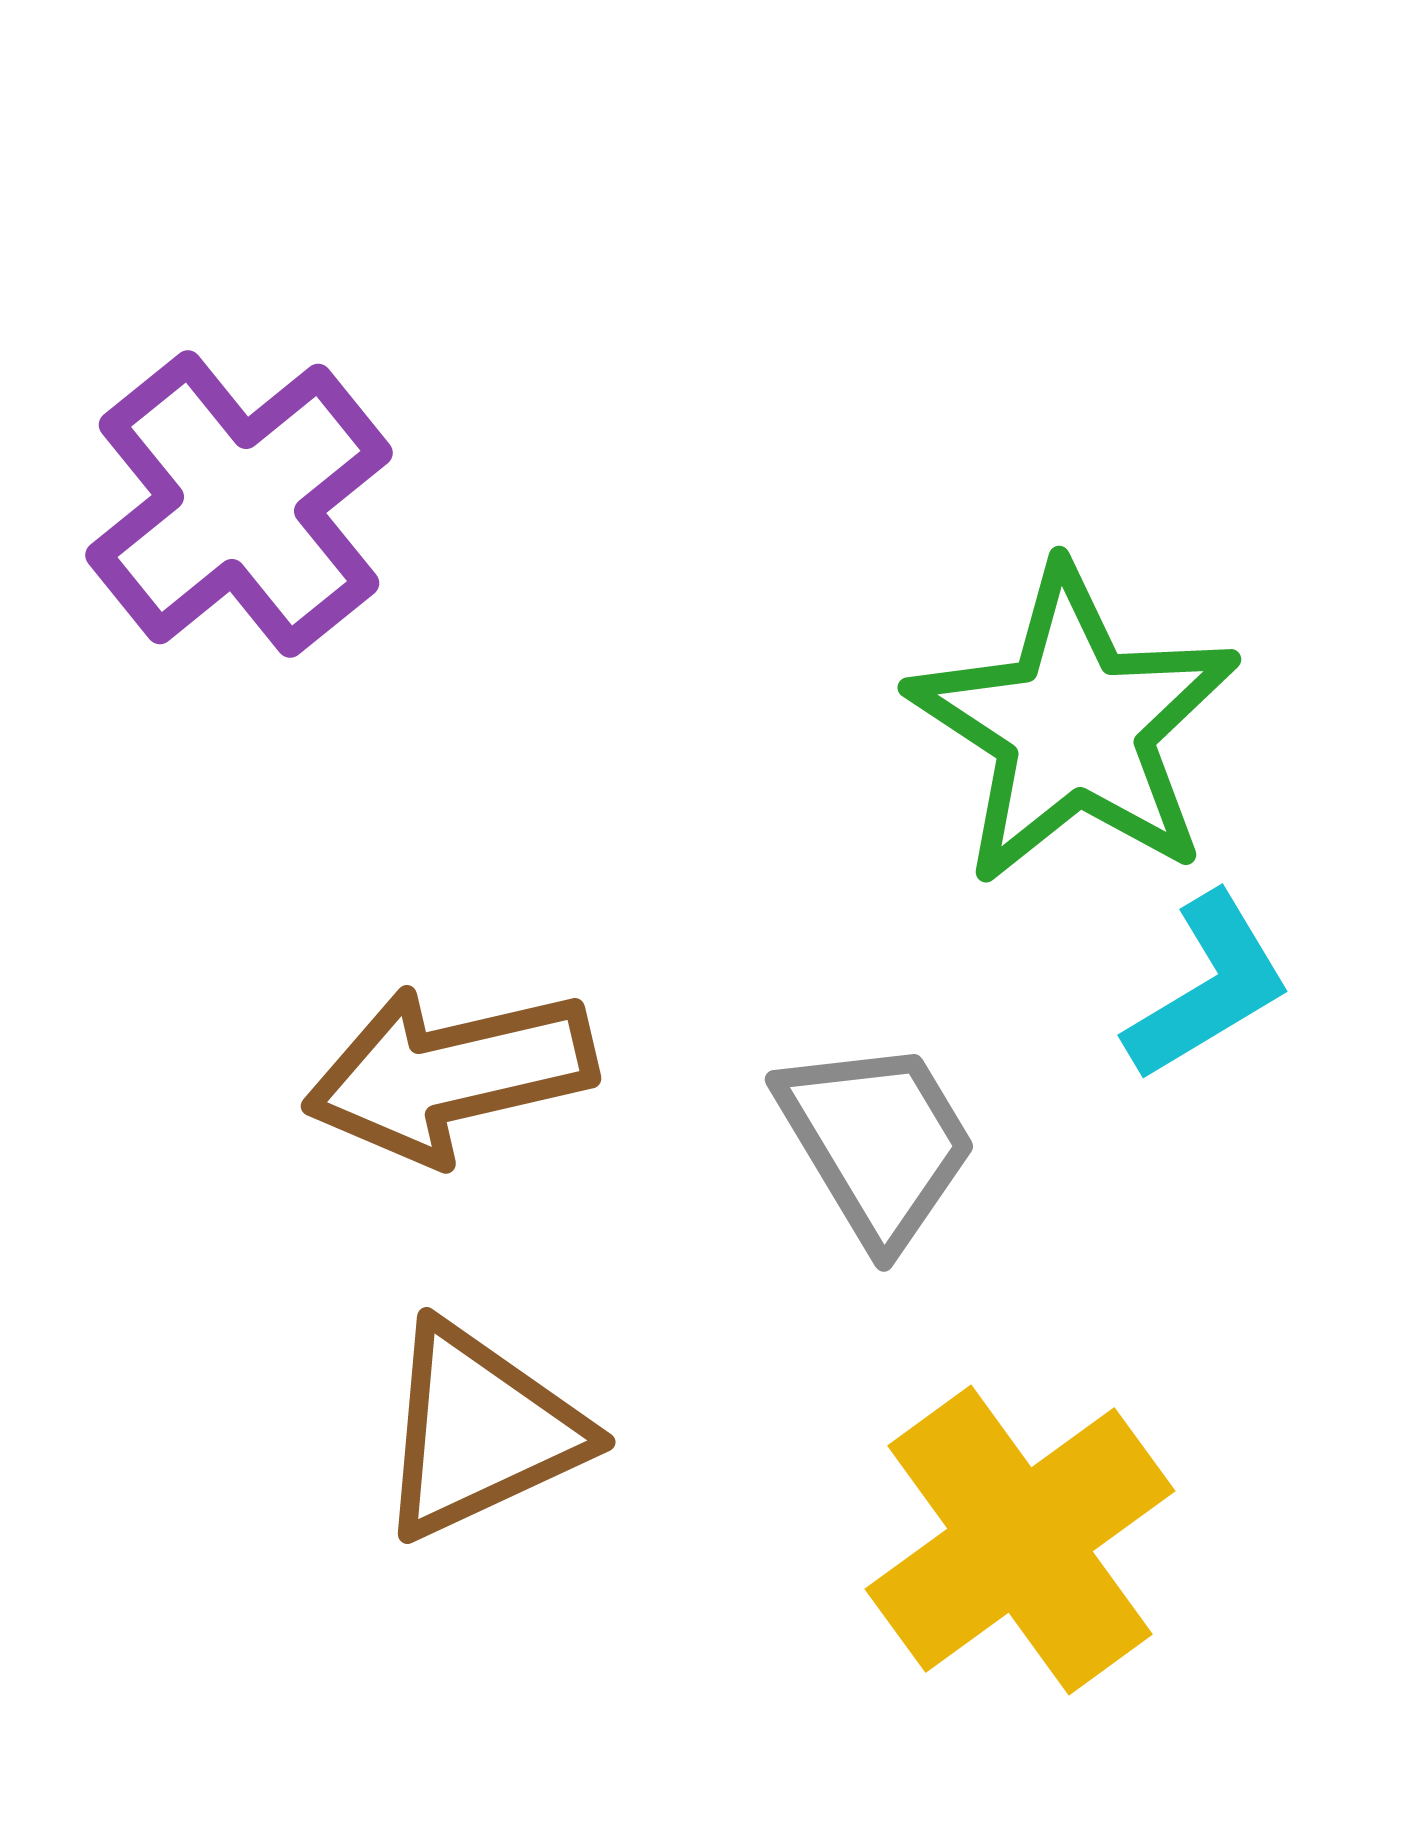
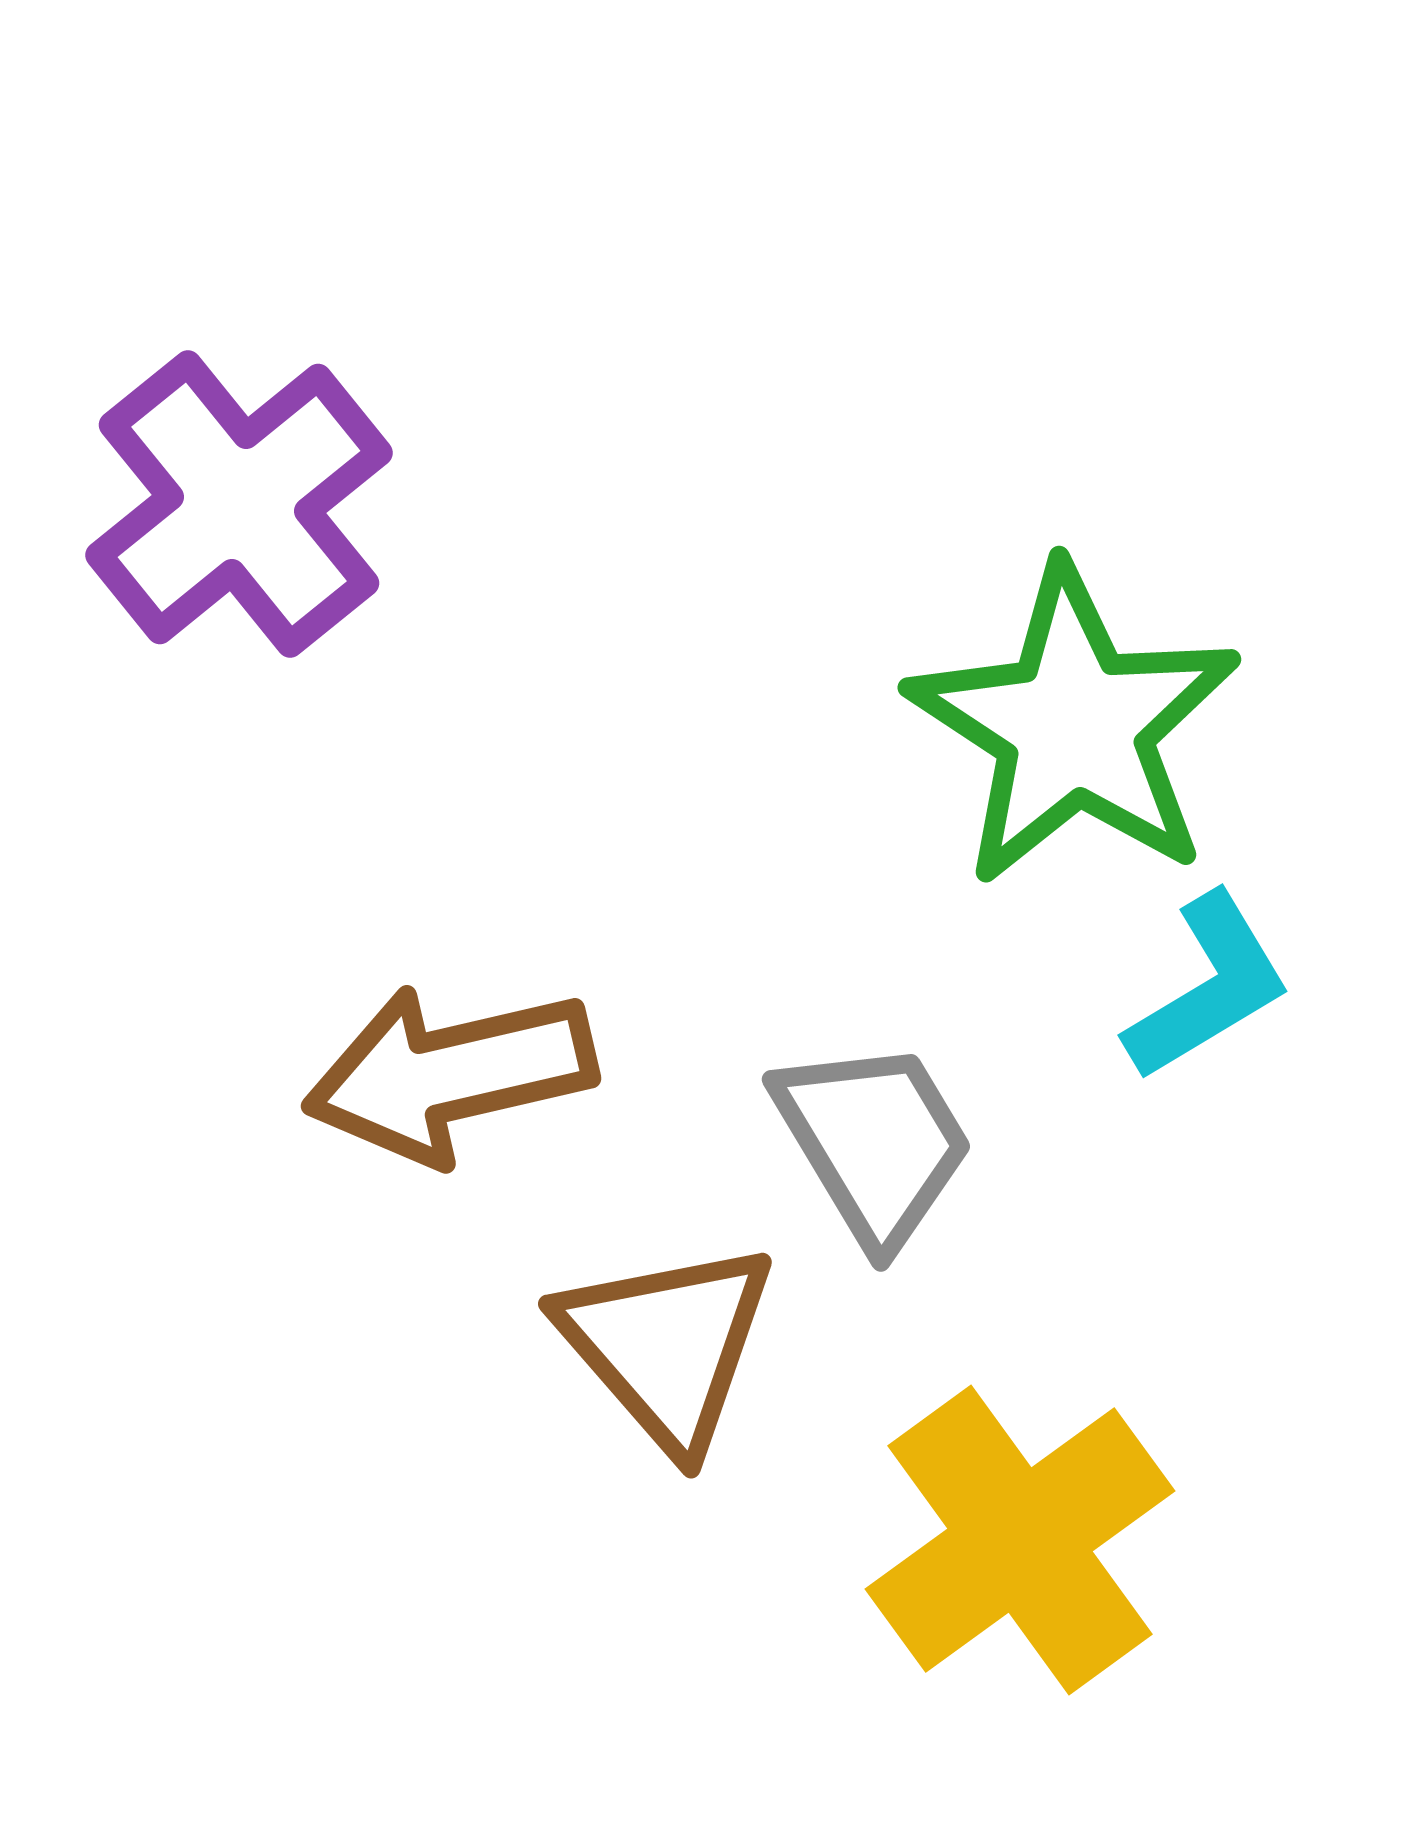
gray trapezoid: moved 3 px left
brown triangle: moved 187 px right, 86 px up; rotated 46 degrees counterclockwise
